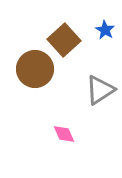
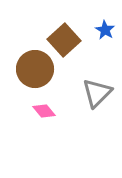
gray triangle: moved 3 px left, 3 px down; rotated 12 degrees counterclockwise
pink diamond: moved 20 px left, 23 px up; rotated 15 degrees counterclockwise
